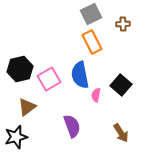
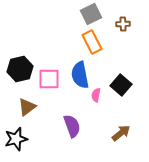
pink square: rotated 30 degrees clockwise
brown arrow: rotated 96 degrees counterclockwise
black star: moved 2 px down
